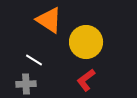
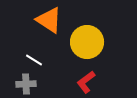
yellow circle: moved 1 px right
red L-shape: moved 2 px down
